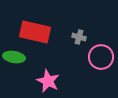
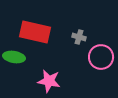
pink star: moved 1 px right; rotated 15 degrees counterclockwise
